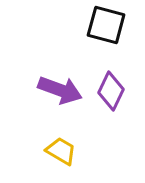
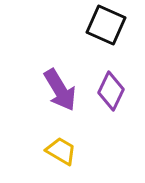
black square: rotated 9 degrees clockwise
purple arrow: rotated 39 degrees clockwise
